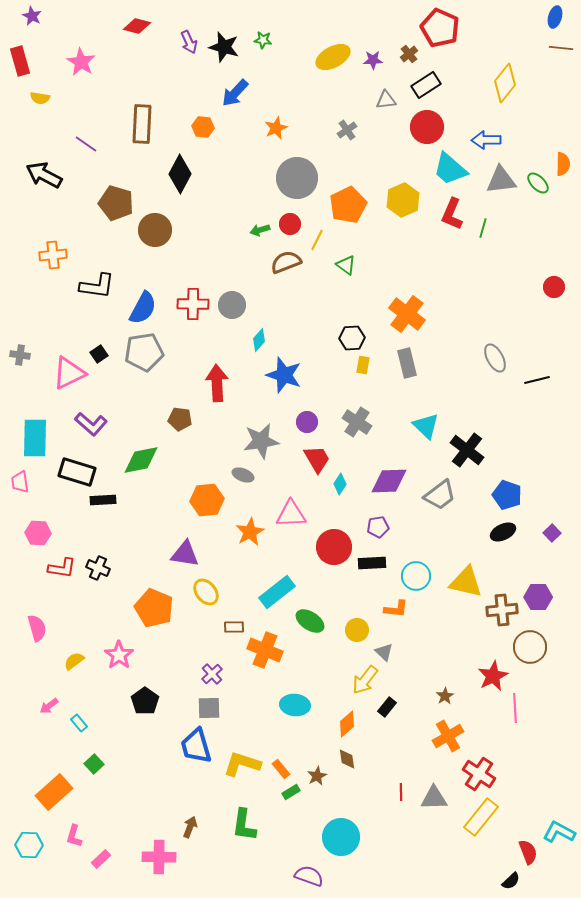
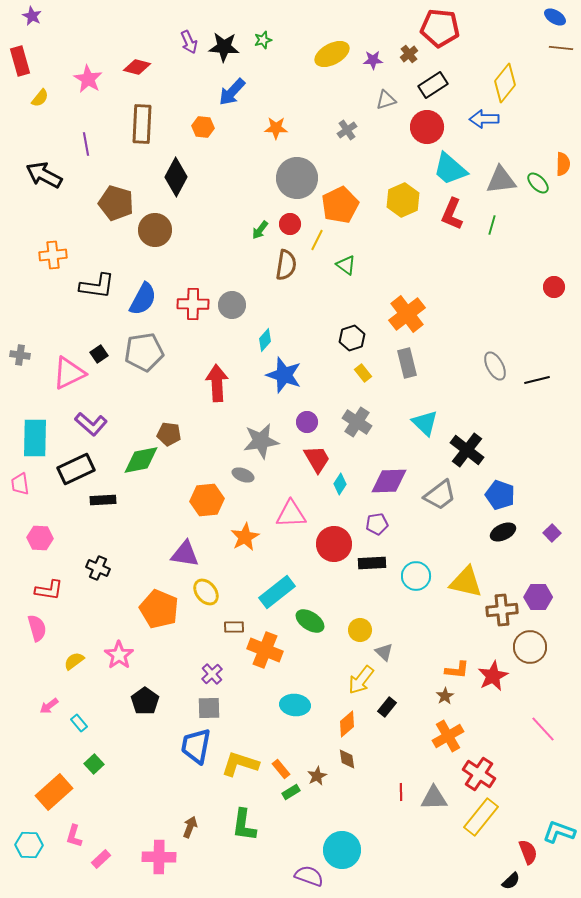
blue ellipse at (555, 17): rotated 75 degrees counterclockwise
red diamond at (137, 26): moved 41 px down
red pentagon at (440, 28): rotated 18 degrees counterclockwise
green star at (263, 40): rotated 24 degrees counterclockwise
black star at (224, 47): rotated 12 degrees counterclockwise
yellow ellipse at (333, 57): moved 1 px left, 3 px up
pink star at (81, 62): moved 7 px right, 17 px down
black rectangle at (426, 85): moved 7 px right
blue arrow at (235, 93): moved 3 px left, 1 px up
yellow semicircle at (40, 98): rotated 60 degrees counterclockwise
gray triangle at (386, 100): rotated 10 degrees counterclockwise
orange star at (276, 128): rotated 25 degrees clockwise
blue arrow at (486, 140): moved 2 px left, 21 px up
purple line at (86, 144): rotated 45 degrees clockwise
black diamond at (180, 174): moved 4 px left, 3 px down
orange pentagon at (348, 205): moved 8 px left
green line at (483, 228): moved 9 px right, 3 px up
green arrow at (260, 230): rotated 36 degrees counterclockwise
brown semicircle at (286, 262): moved 3 px down; rotated 120 degrees clockwise
blue semicircle at (143, 308): moved 9 px up
orange cross at (407, 314): rotated 15 degrees clockwise
black hexagon at (352, 338): rotated 15 degrees counterclockwise
cyan diamond at (259, 340): moved 6 px right
gray ellipse at (495, 358): moved 8 px down
yellow rectangle at (363, 365): moved 8 px down; rotated 48 degrees counterclockwise
brown pentagon at (180, 419): moved 11 px left, 15 px down
cyan triangle at (426, 426): moved 1 px left, 3 px up
black rectangle at (77, 472): moved 1 px left, 3 px up; rotated 42 degrees counterclockwise
pink trapezoid at (20, 482): moved 2 px down
blue pentagon at (507, 495): moved 7 px left
purple pentagon at (378, 527): moved 1 px left, 3 px up
orange star at (250, 532): moved 5 px left, 5 px down
pink hexagon at (38, 533): moved 2 px right, 5 px down
red circle at (334, 547): moved 3 px up
red L-shape at (62, 568): moved 13 px left, 22 px down
orange pentagon at (154, 608): moved 5 px right, 1 px down
orange L-shape at (396, 609): moved 61 px right, 61 px down
yellow circle at (357, 630): moved 3 px right
yellow arrow at (365, 680): moved 4 px left
pink line at (515, 708): moved 28 px right, 21 px down; rotated 40 degrees counterclockwise
blue trapezoid at (196, 746): rotated 27 degrees clockwise
yellow L-shape at (242, 764): moved 2 px left
cyan L-shape at (559, 832): rotated 8 degrees counterclockwise
cyan circle at (341, 837): moved 1 px right, 13 px down
